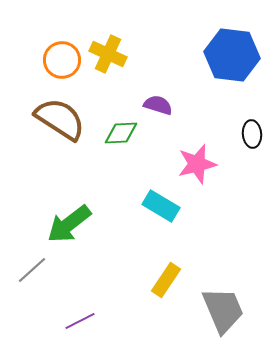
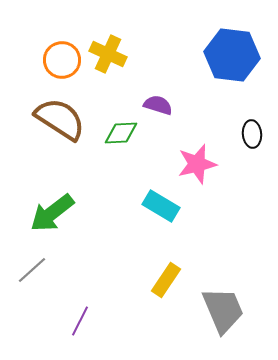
green arrow: moved 17 px left, 11 px up
purple line: rotated 36 degrees counterclockwise
